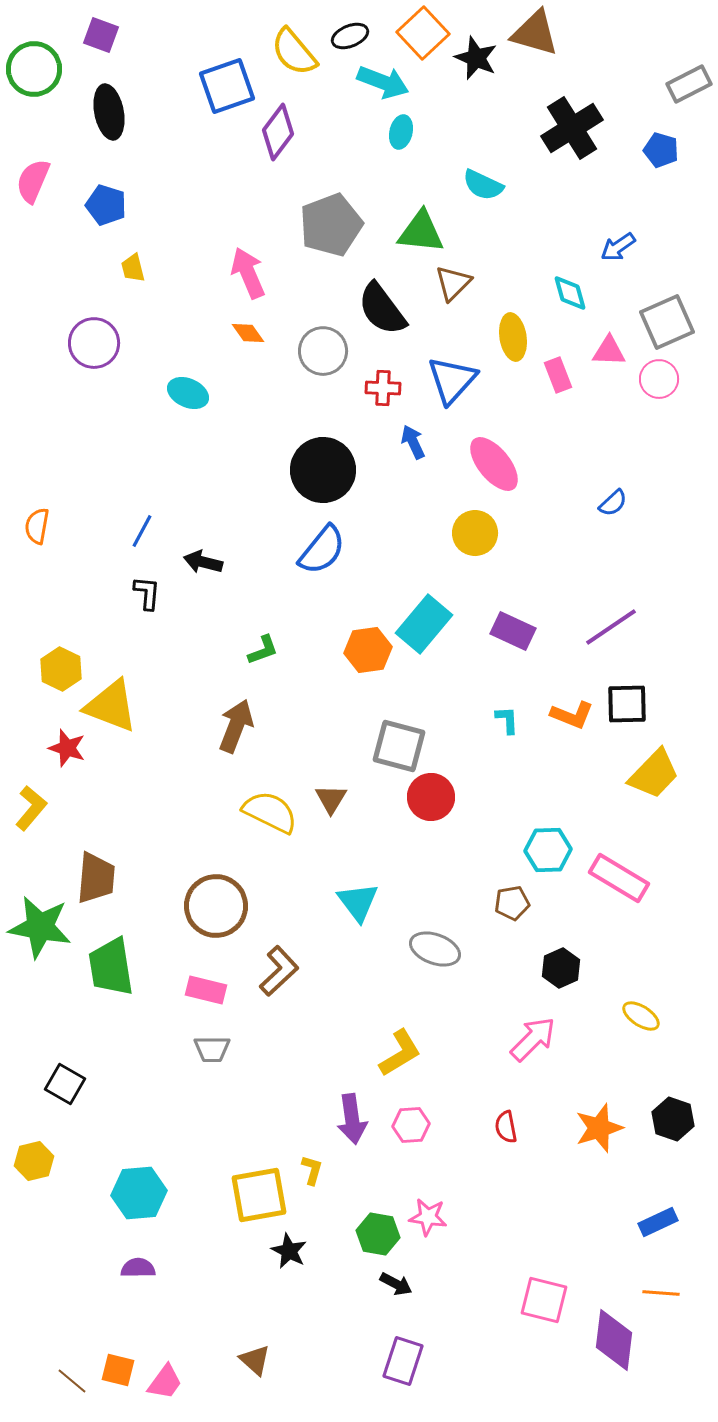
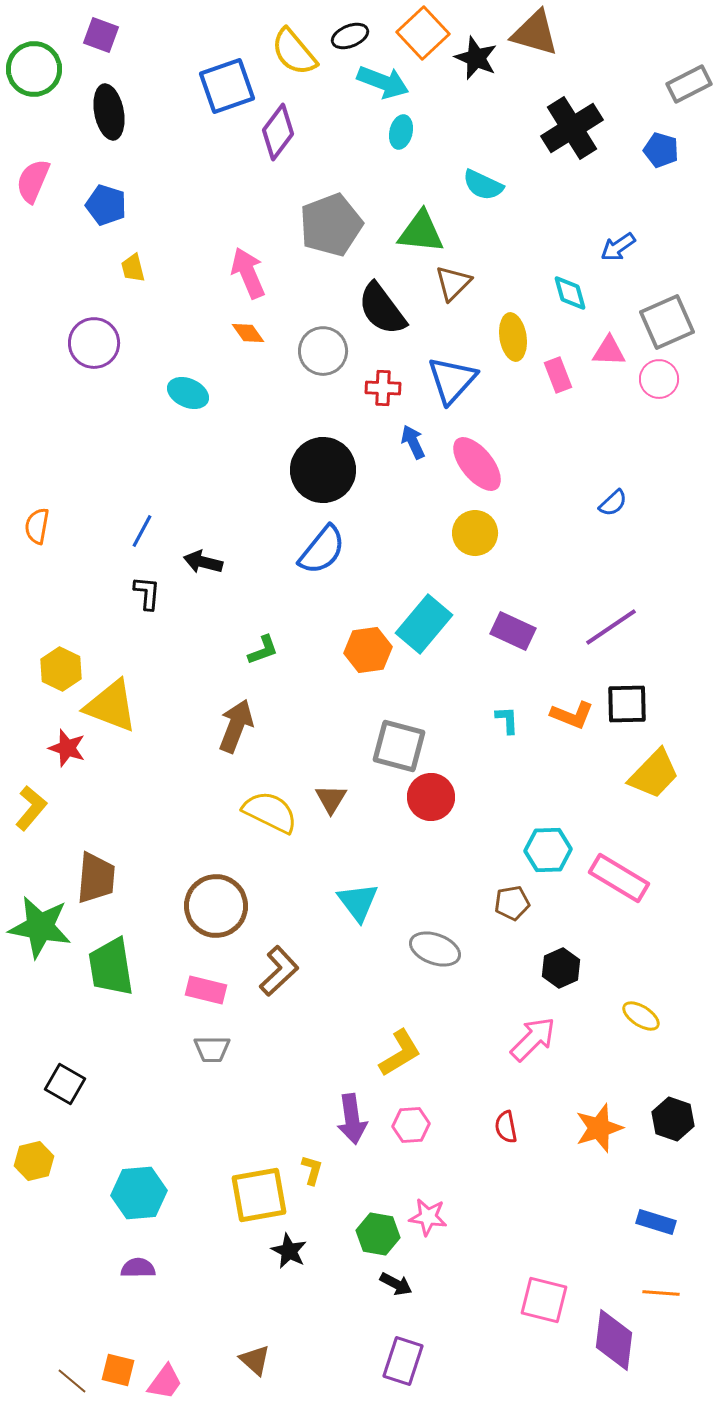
pink ellipse at (494, 464): moved 17 px left
blue rectangle at (658, 1222): moved 2 px left; rotated 42 degrees clockwise
